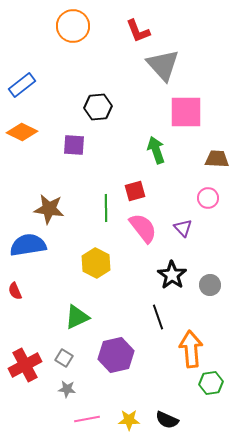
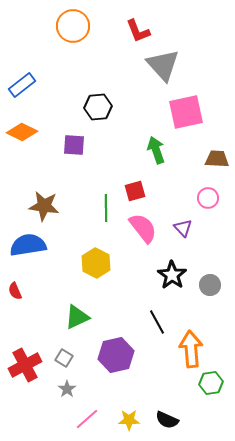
pink square: rotated 12 degrees counterclockwise
brown star: moved 5 px left, 3 px up
black line: moved 1 px left, 5 px down; rotated 10 degrees counterclockwise
gray star: rotated 30 degrees clockwise
pink line: rotated 30 degrees counterclockwise
